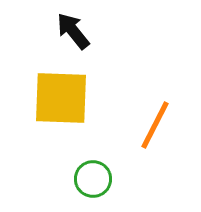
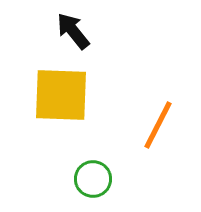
yellow square: moved 3 px up
orange line: moved 3 px right
